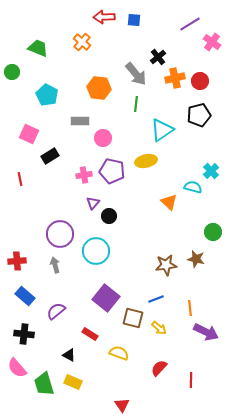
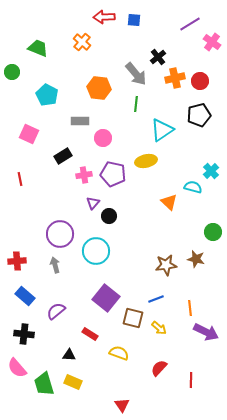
black rectangle at (50, 156): moved 13 px right
purple pentagon at (112, 171): moved 1 px right, 3 px down
black triangle at (69, 355): rotated 24 degrees counterclockwise
